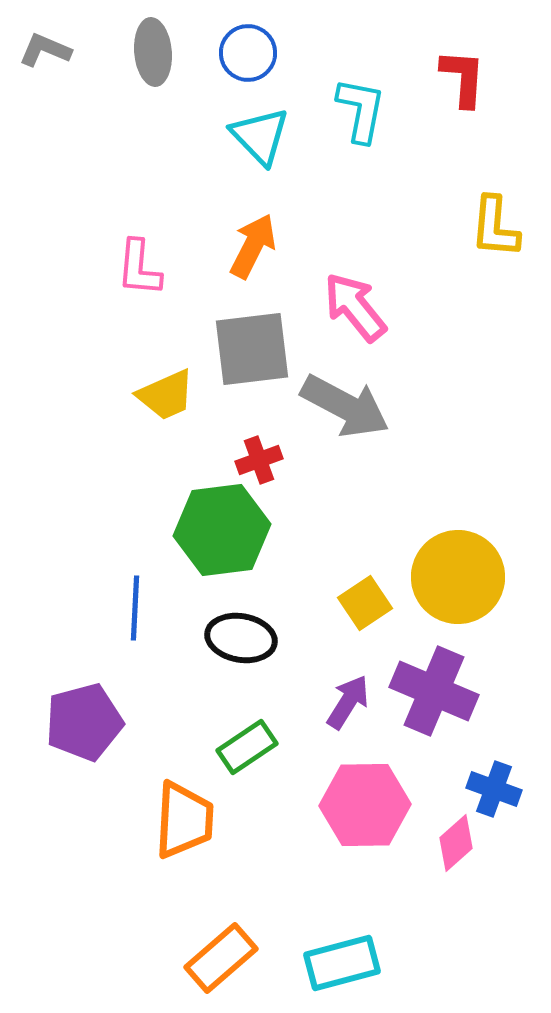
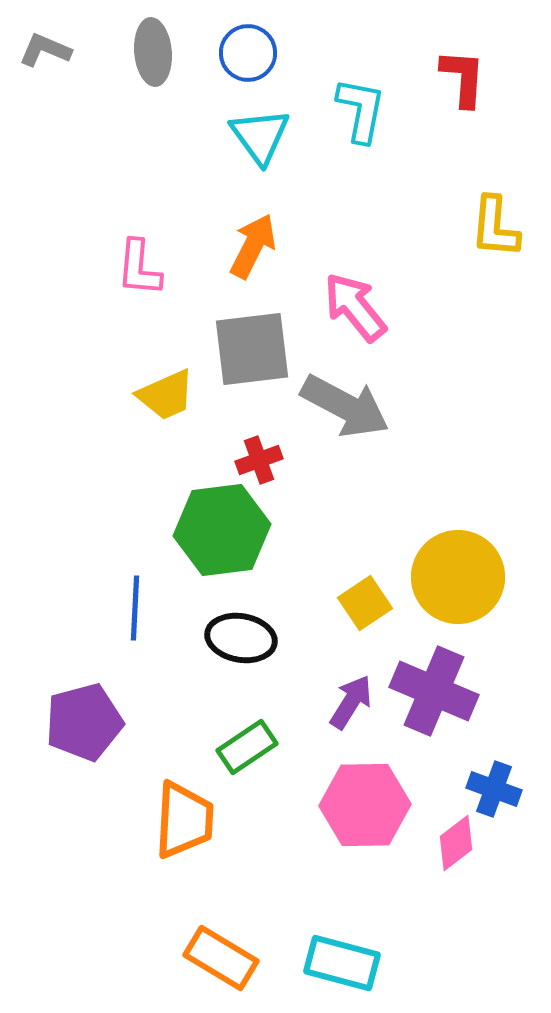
cyan triangle: rotated 8 degrees clockwise
purple arrow: moved 3 px right
pink diamond: rotated 4 degrees clockwise
orange rectangle: rotated 72 degrees clockwise
cyan rectangle: rotated 30 degrees clockwise
